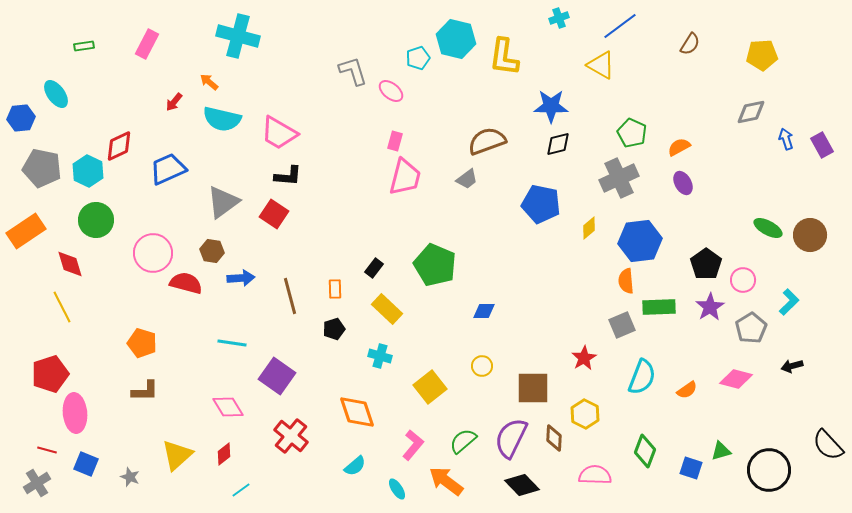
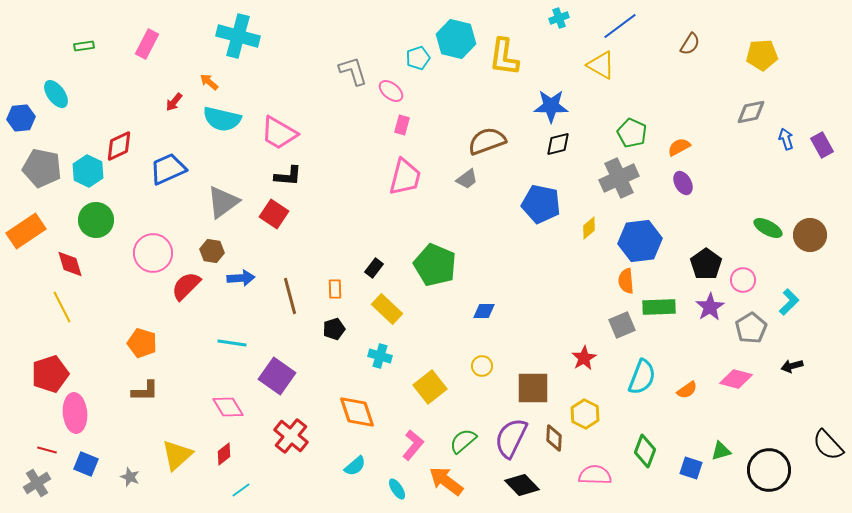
pink rectangle at (395, 141): moved 7 px right, 16 px up
red semicircle at (186, 283): moved 3 px down; rotated 60 degrees counterclockwise
